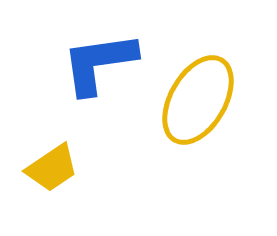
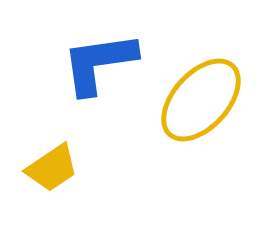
yellow ellipse: moved 3 px right; rotated 12 degrees clockwise
